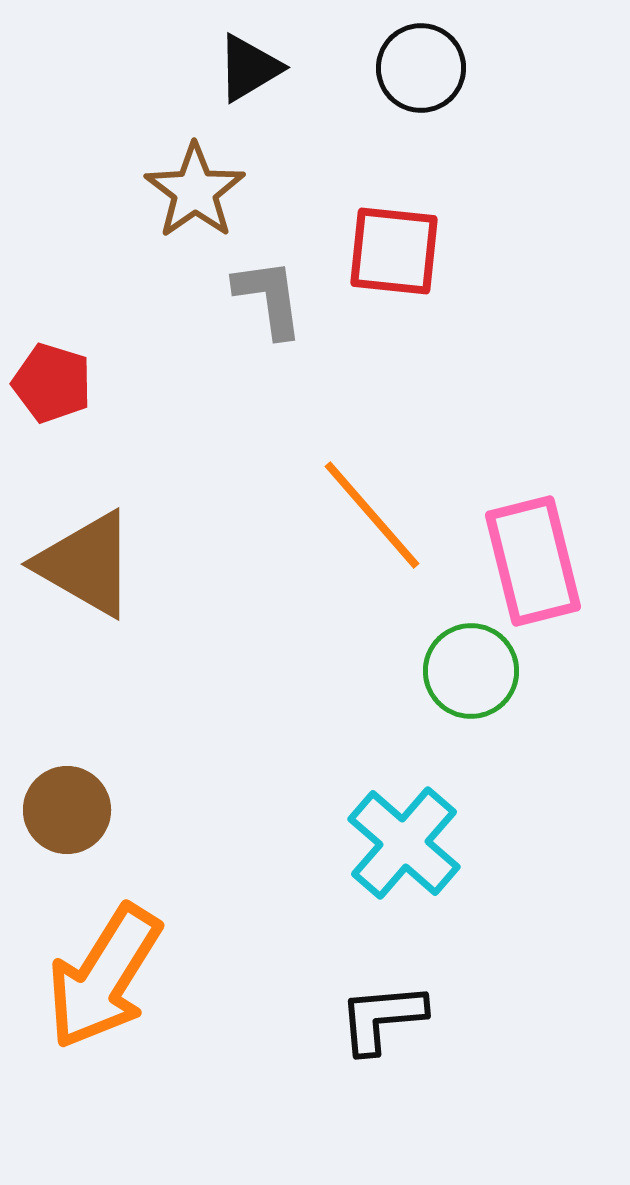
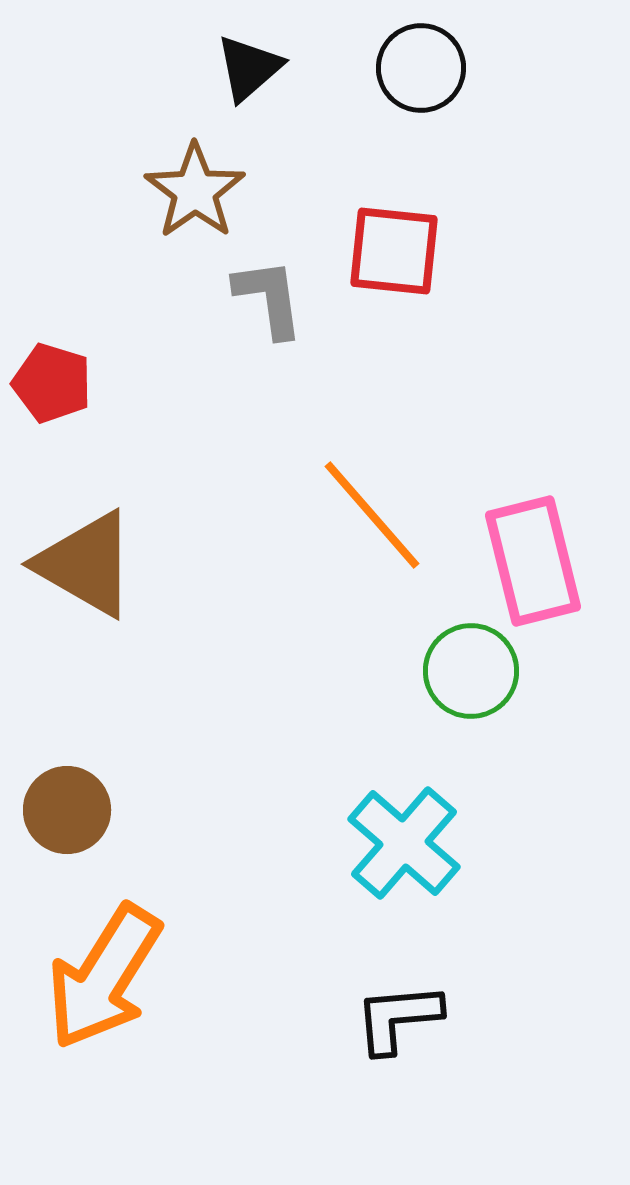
black triangle: rotated 10 degrees counterclockwise
black L-shape: moved 16 px right
